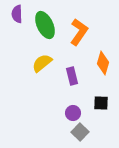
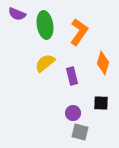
purple semicircle: rotated 66 degrees counterclockwise
green ellipse: rotated 16 degrees clockwise
yellow semicircle: moved 3 px right
gray square: rotated 30 degrees counterclockwise
